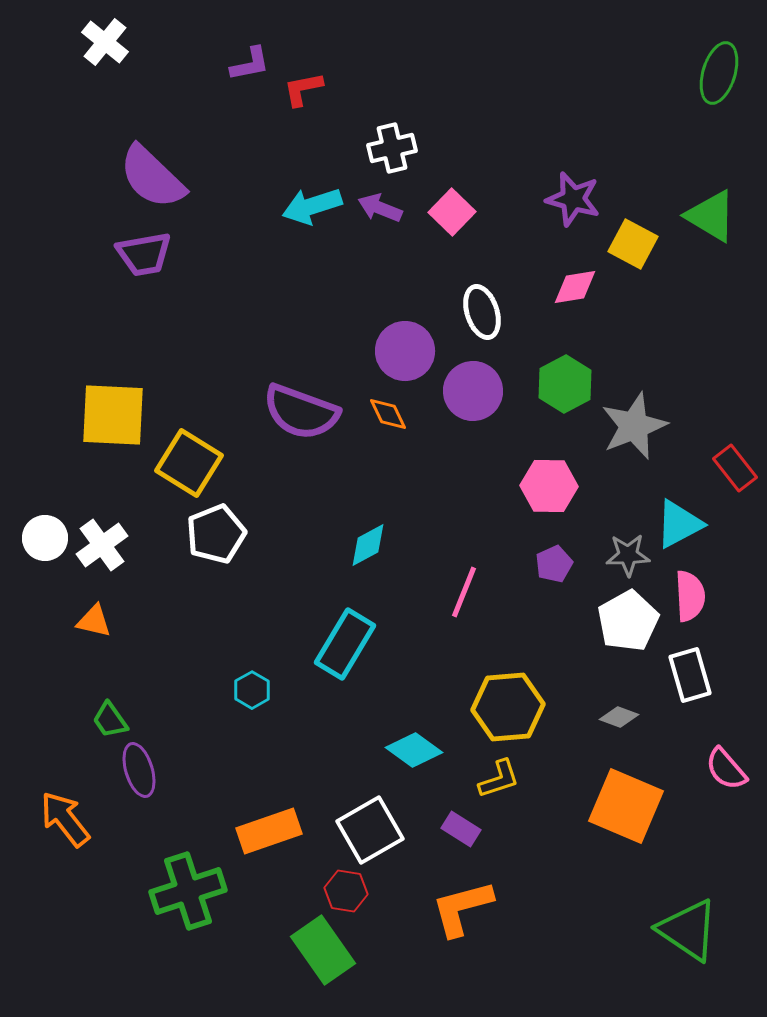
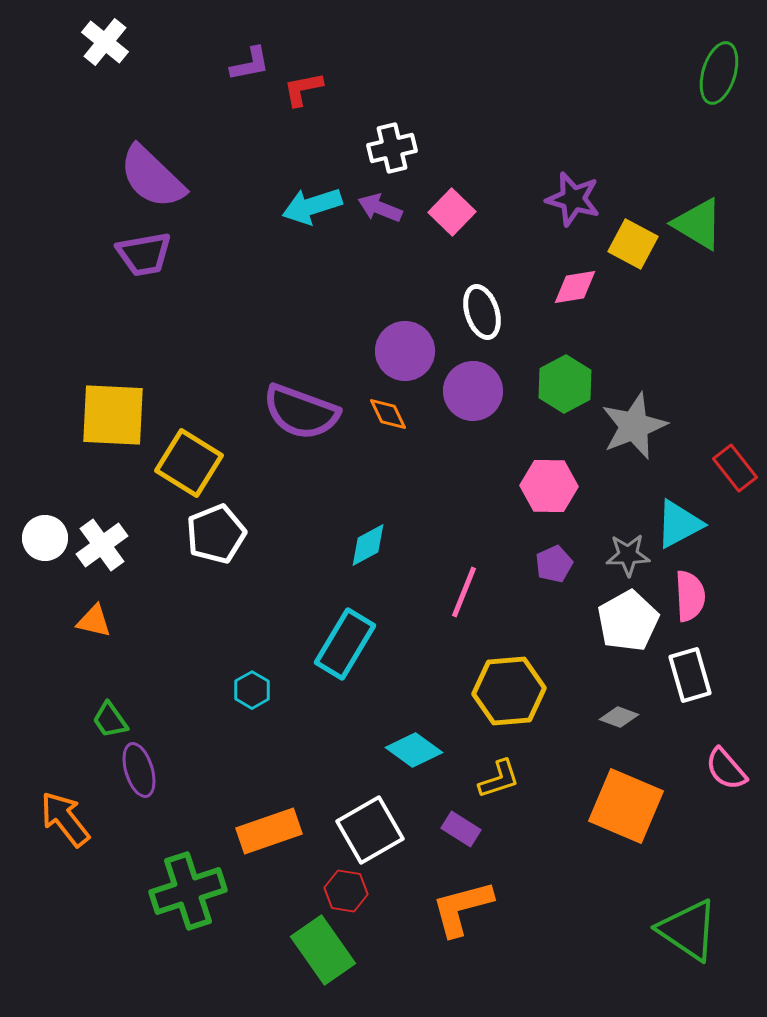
green triangle at (711, 216): moved 13 px left, 8 px down
yellow hexagon at (508, 707): moved 1 px right, 16 px up
